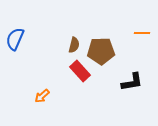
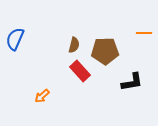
orange line: moved 2 px right
brown pentagon: moved 4 px right
